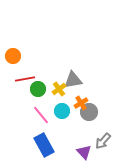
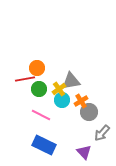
orange circle: moved 24 px right, 12 px down
gray triangle: moved 2 px left, 1 px down
green circle: moved 1 px right
orange cross: moved 2 px up
cyan circle: moved 11 px up
pink line: rotated 24 degrees counterclockwise
gray arrow: moved 1 px left, 8 px up
blue rectangle: rotated 35 degrees counterclockwise
